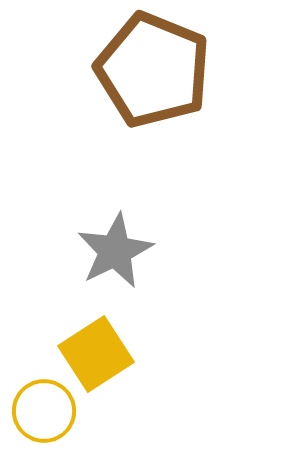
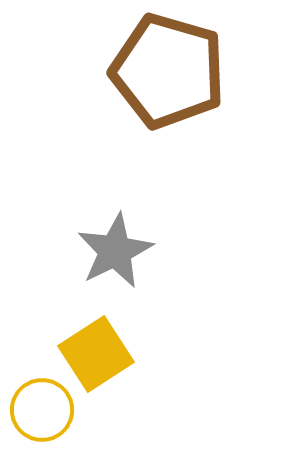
brown pentagon: moved 15 px right, 1 px down; rotated 6 degrees counterclockwise
yellow circle: moved 2 px left, 1 px up
